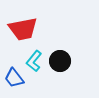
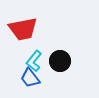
blue trapezoid: moved 16 px right
